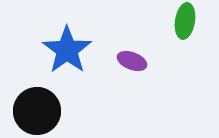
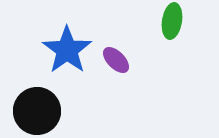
green ellipse: moved 13 px left
purple ellipse: moved 16 px left, 1 px up; rotated 24 degrees clockwise
